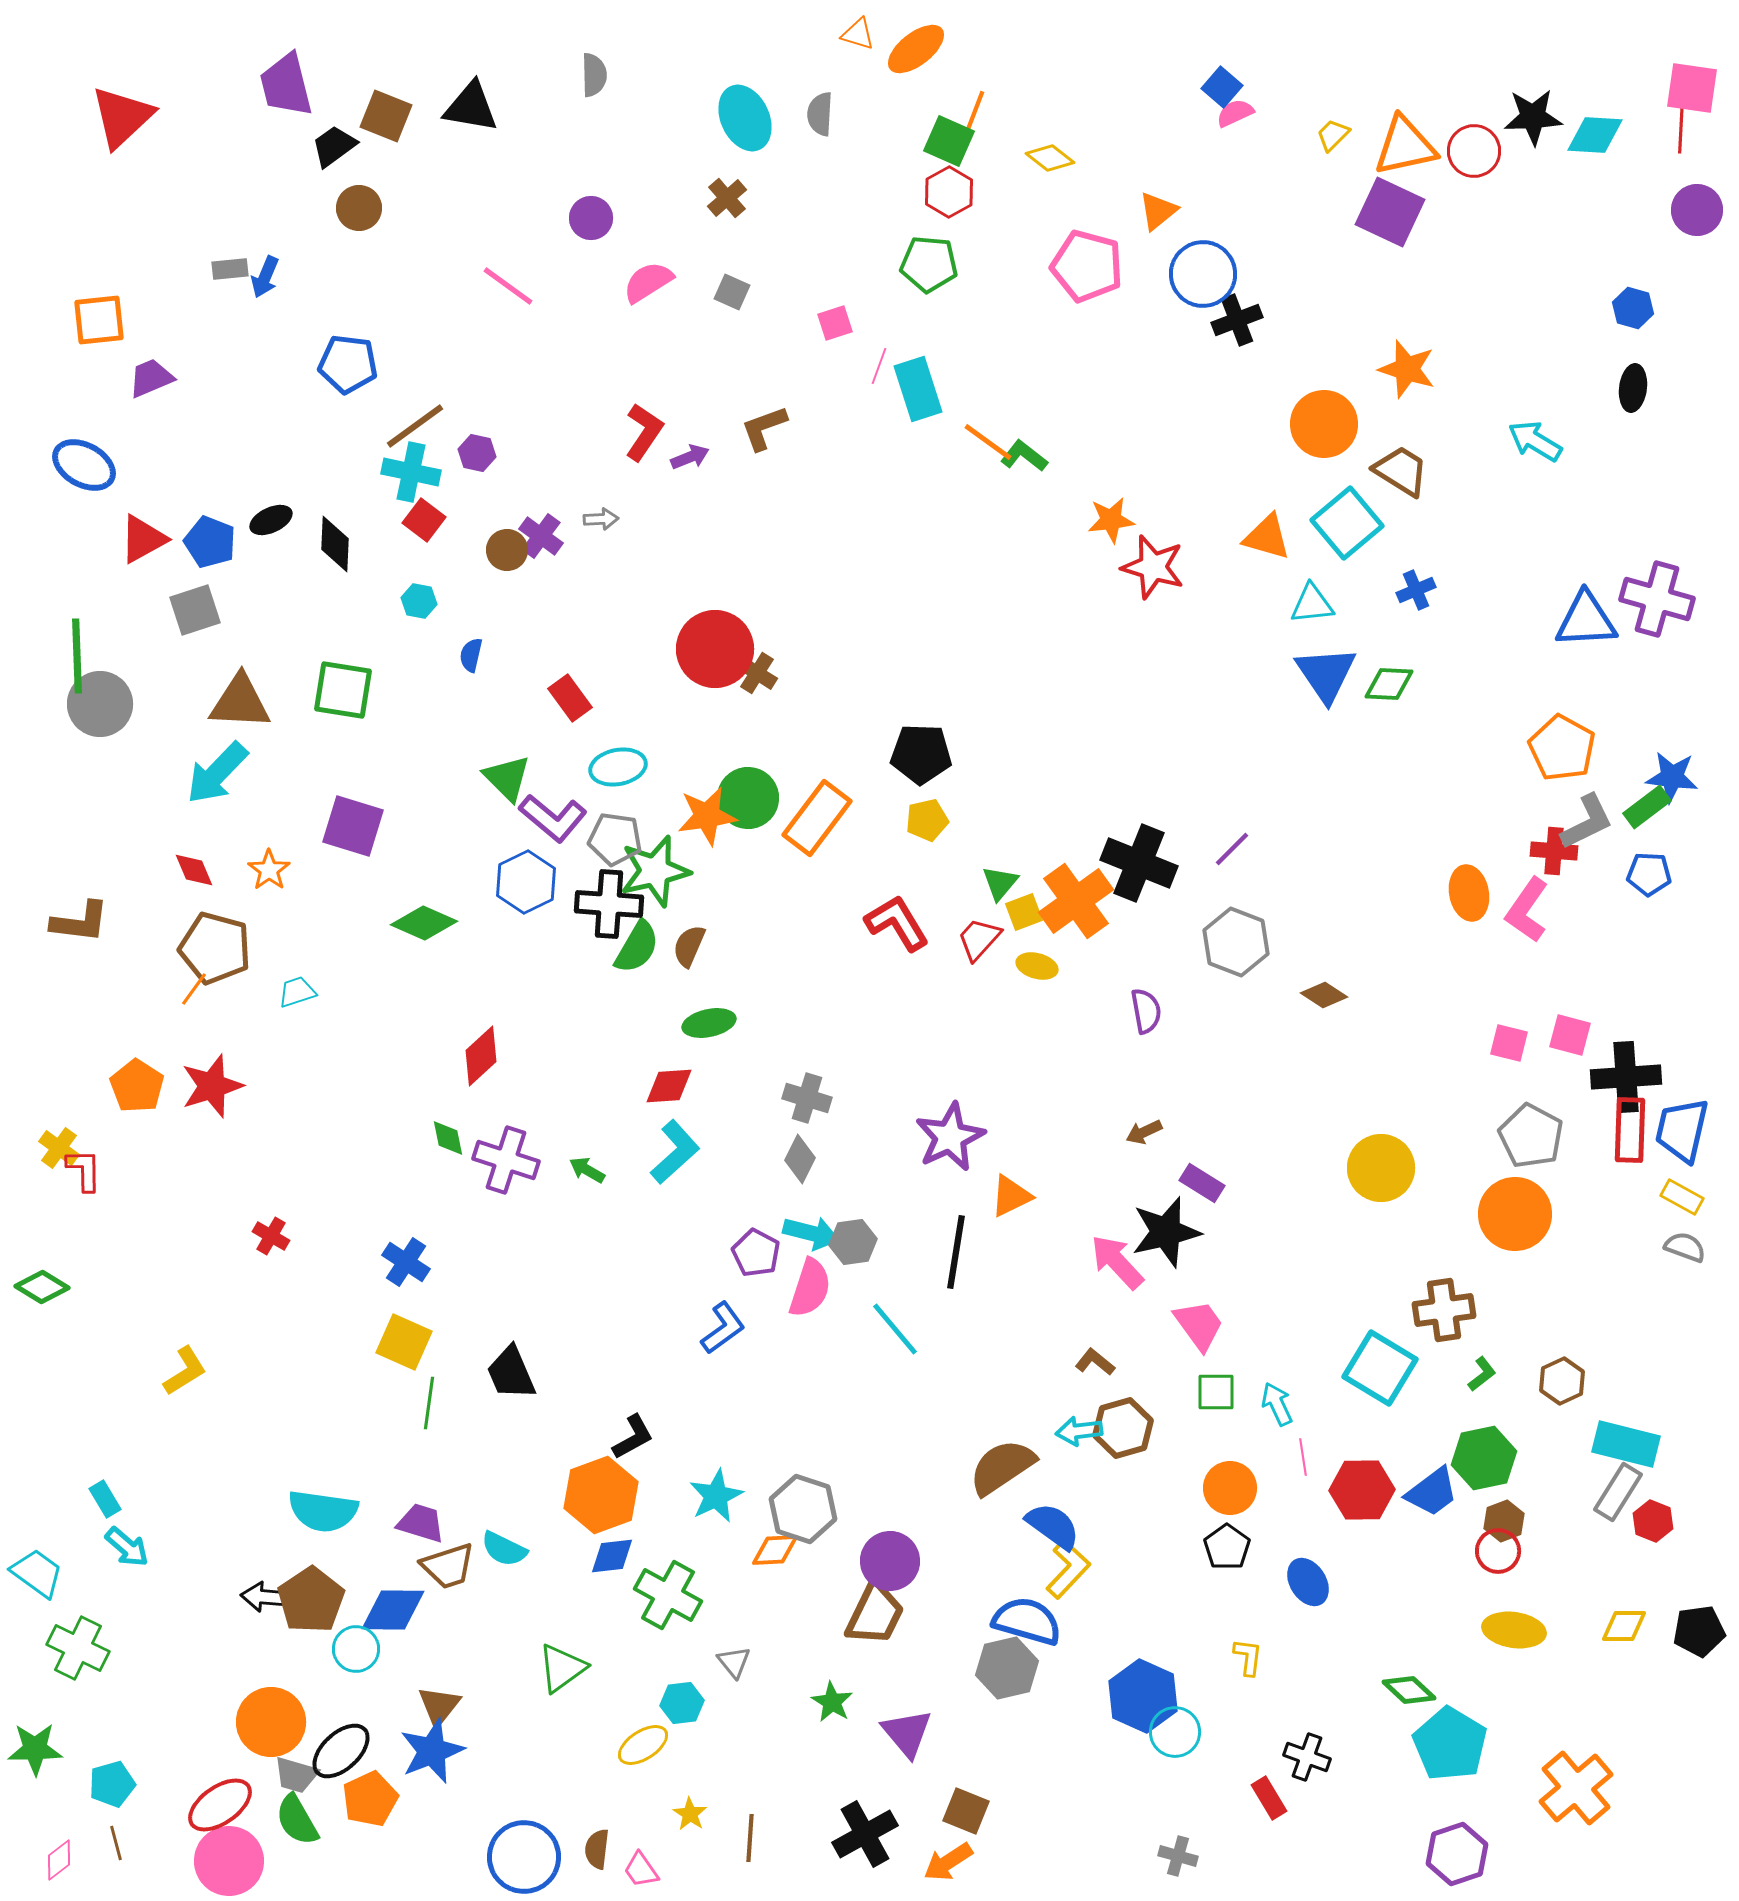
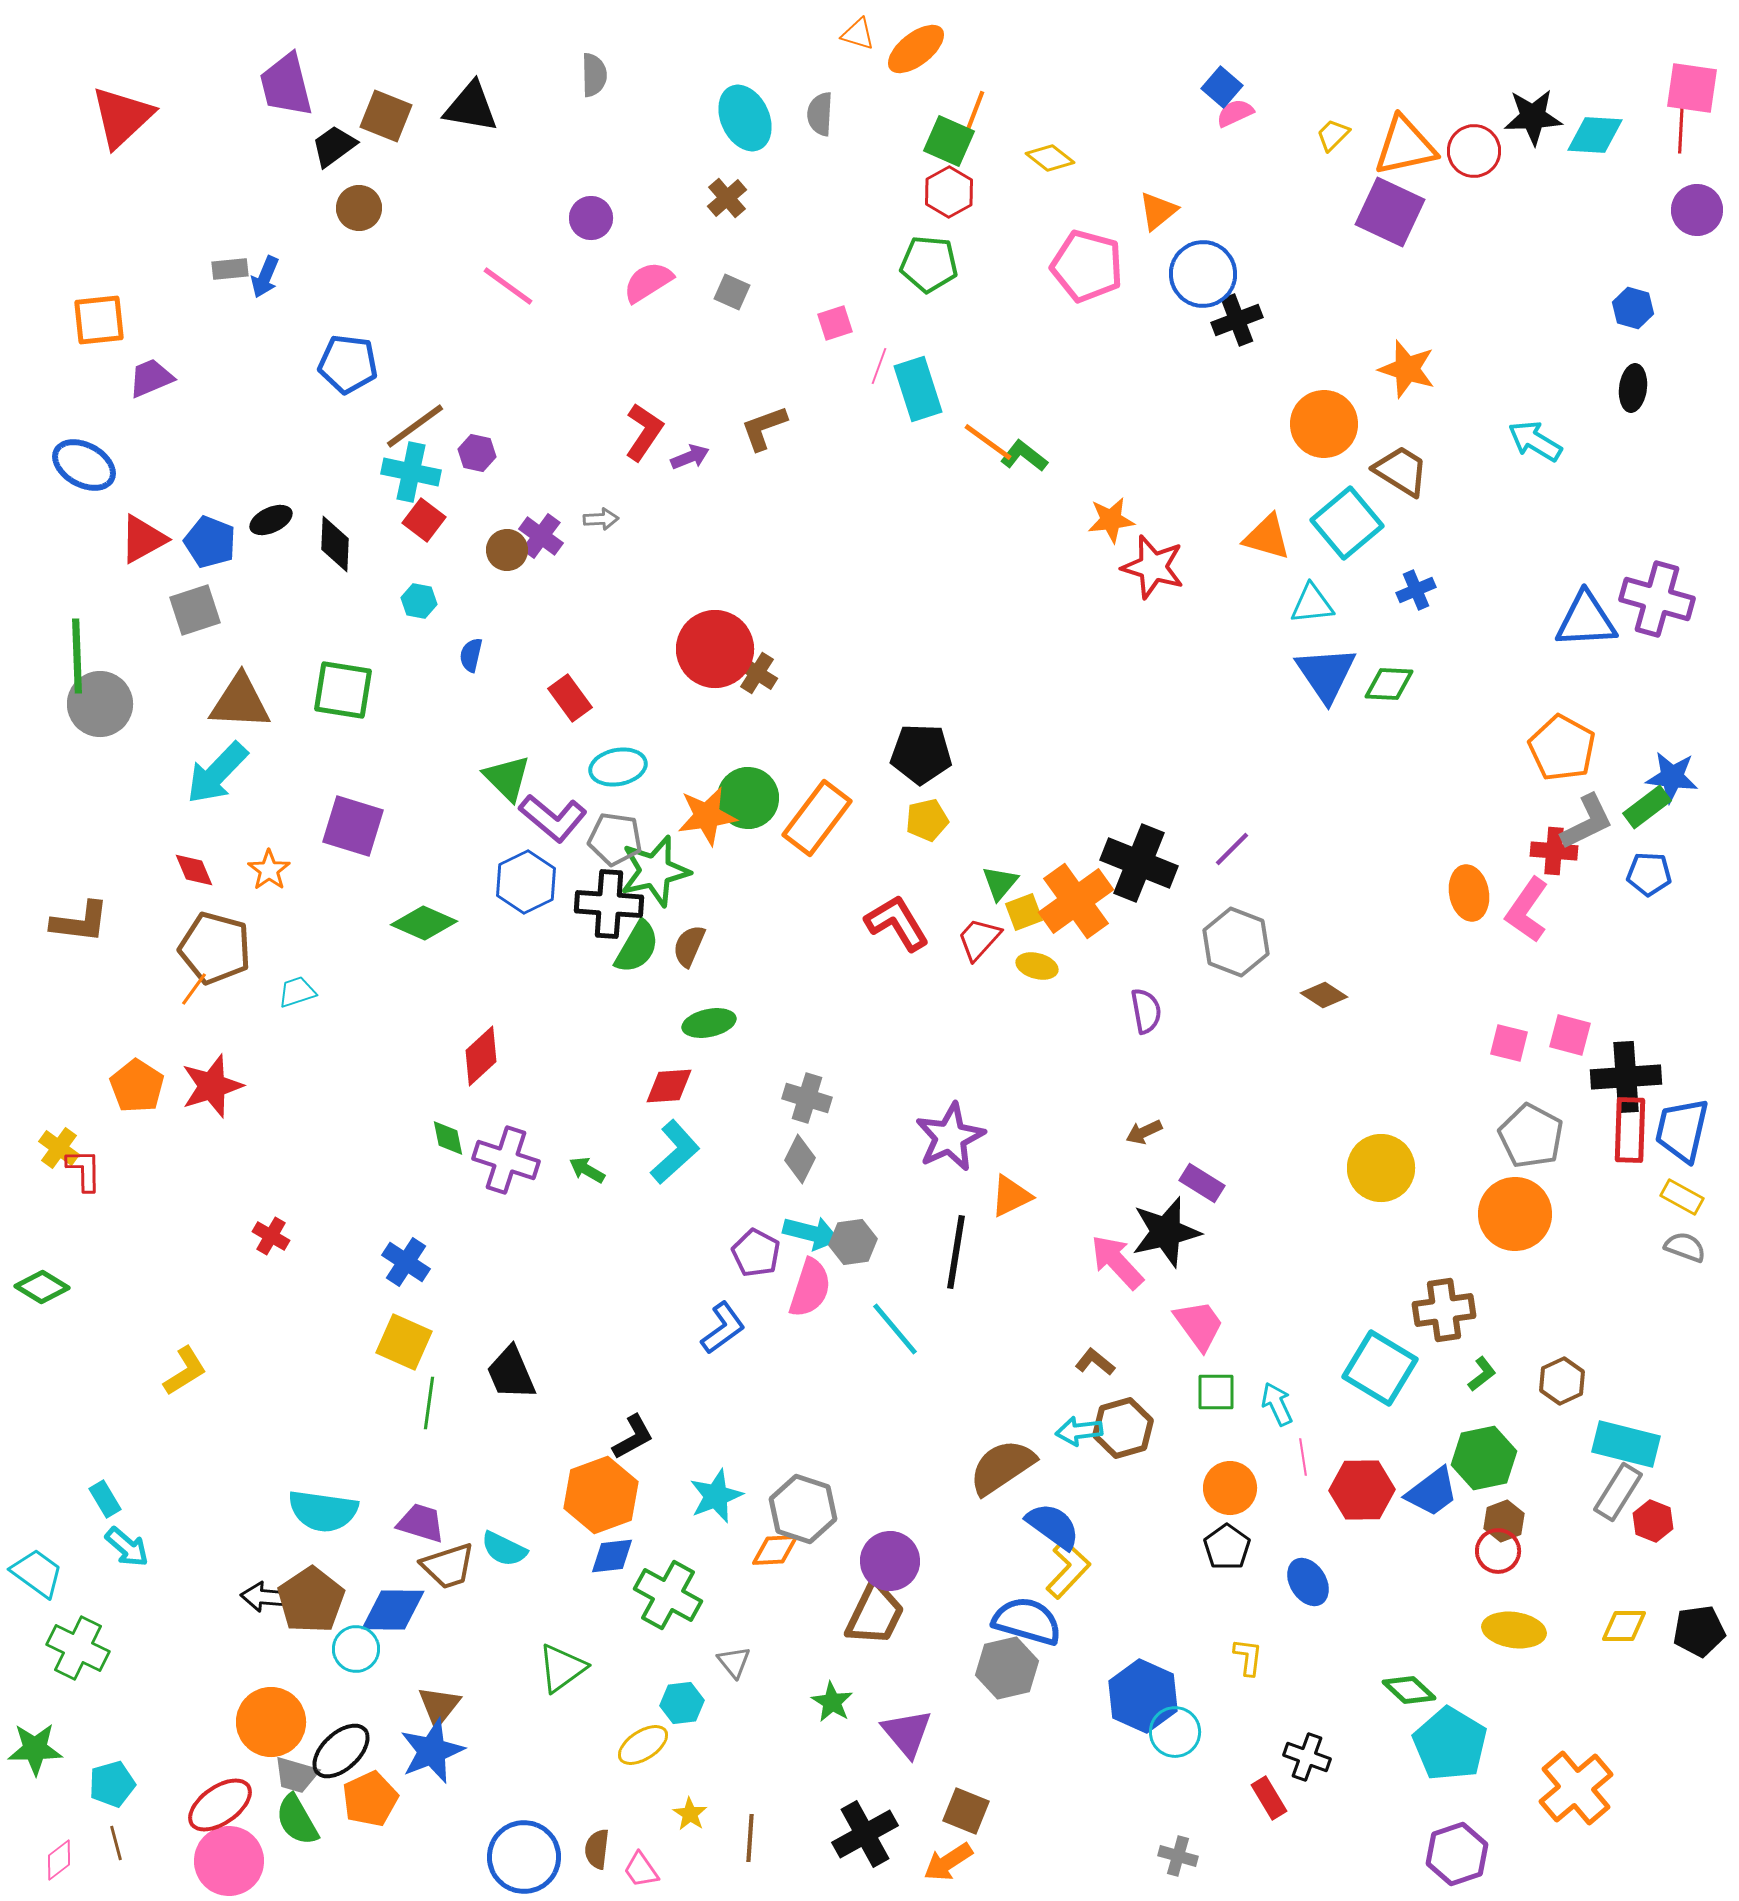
cyan star at (716, 1496): rotated 4 degrees clockwise
